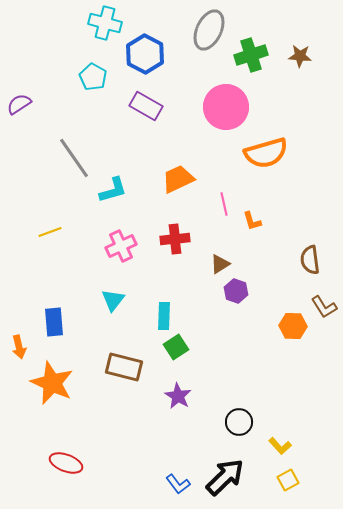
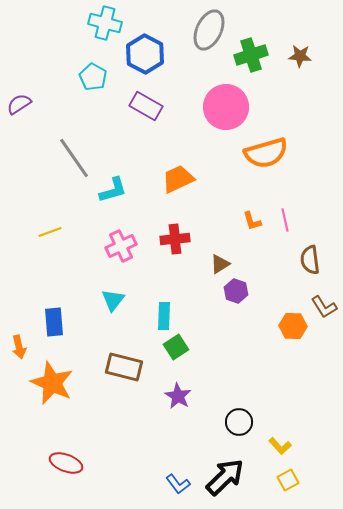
pink line: moved 61 px right, 16 px down
